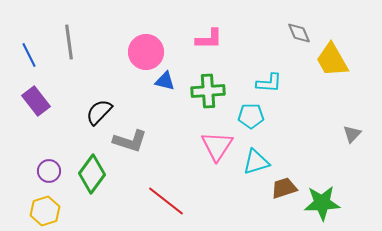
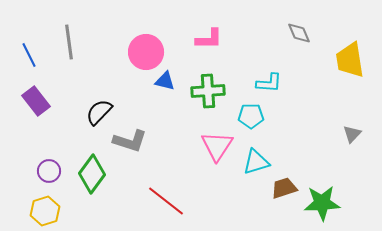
yellow trapezoid: moved 18 px right; rotated 21 degrees clockwise
